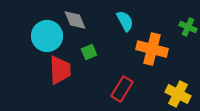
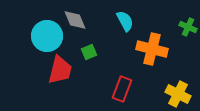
red trapezoid: rotated 16 degrees clockwise
red rectangle: rotated 10 degrees counterclockwise
